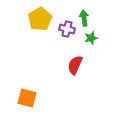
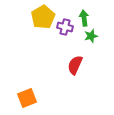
yellow pentagon: moved 3 px right, 2 px up
purple cross: moved 2 px left, 2 px up
green star: moved 2 px up
orange square: rotated 36 degrees counterclockwise
